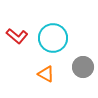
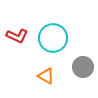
red L-shape: rotated 15 degrees counterclockwise
orange triangle: moved 2 px down
